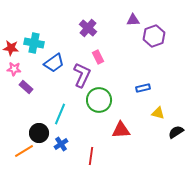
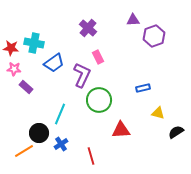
red line: rotated 24 degrees counterclockwise
